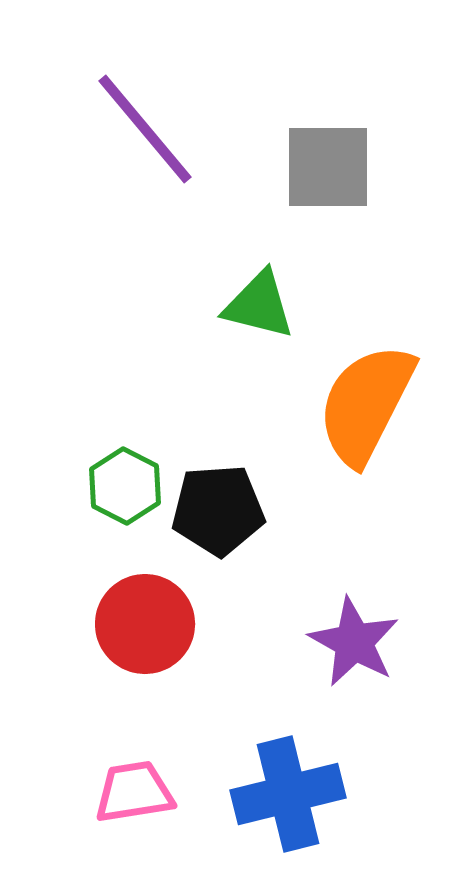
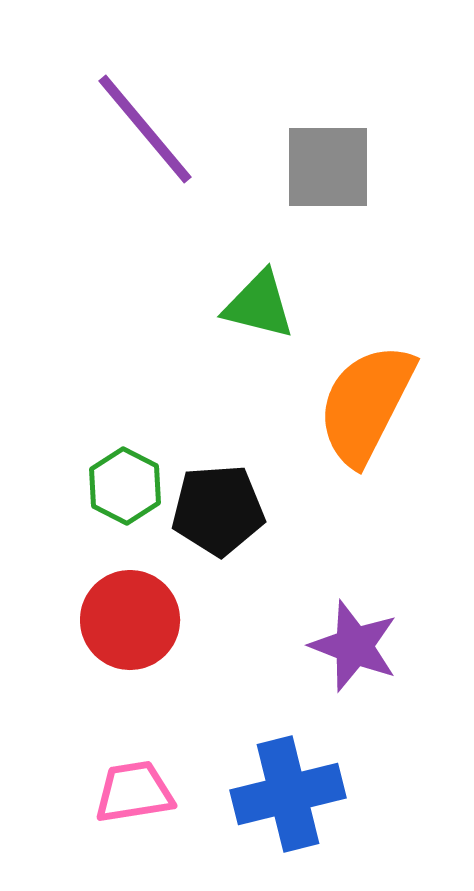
red circle: moved 15 px left, 4 px up
purple star: moved 4 px down; rotated 8 degrees counterclockwise
